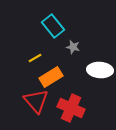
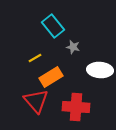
red cross: moved 5 px right, 1 px up; rotated 20 degrees counterclockwise
